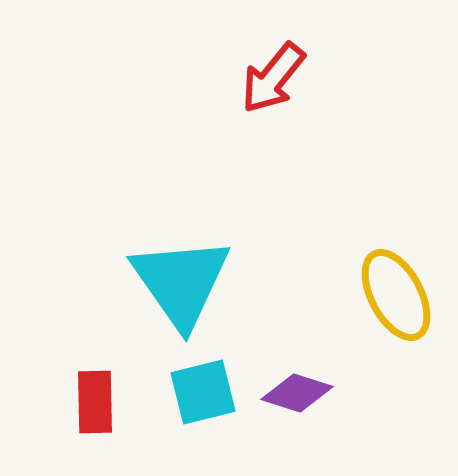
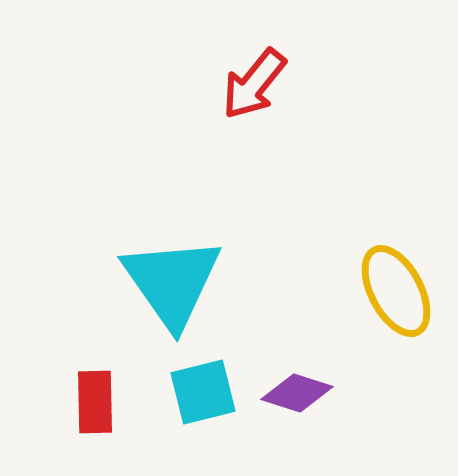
red arrow: moved 19 px left, 6 px down
cyan triangle: moved 9 px left
yellow ellipse: moved 4 px up
